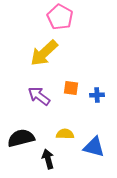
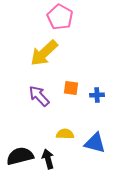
purple arrow: rotated 10 degrees clockwise
black semicircle: moved 1 px left, 18 px down
blue triangle: moved 1 px right, 4 px up
